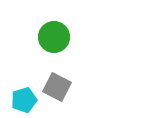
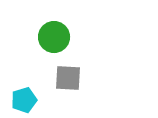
gray square: moved 11 px right, 9 px up; rotated 24 degrees counterclockwise
